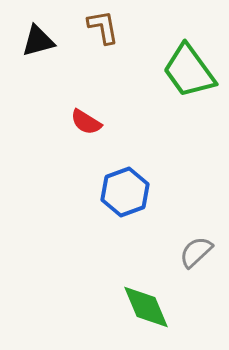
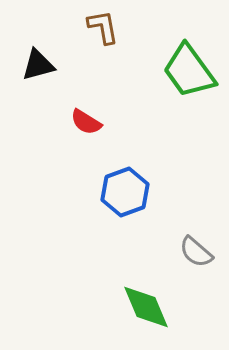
black triangle: moved 24 px down
gray semicircle: rotated 96 degrees counterclockwise
